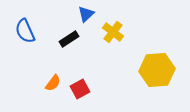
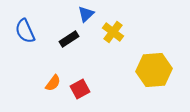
yellow hexagon: moved 3 px left
